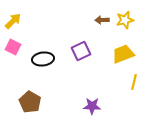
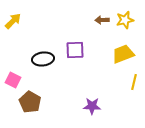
pink square: moved 33 px down
purple square: moved 6 px left, 1 px up; rotated 24 degrees clockwise
